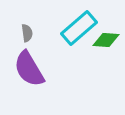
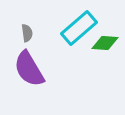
green diamond: moved 1 px left, 3 px down
